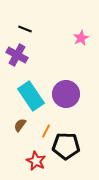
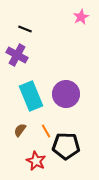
pink star: moved 21 px up
cyan rectangle: rotated 12 degrees clockwise
brown semicircle: moved 5 px down
orange line: rotated 56 degrees counterclockwise
